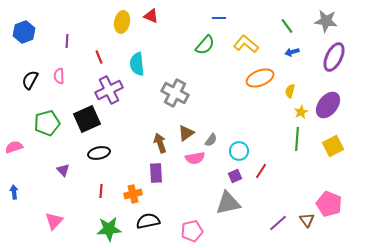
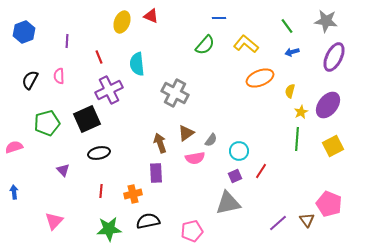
yellow ellipse at (122, 22): rotated 10 degrees clockwise
